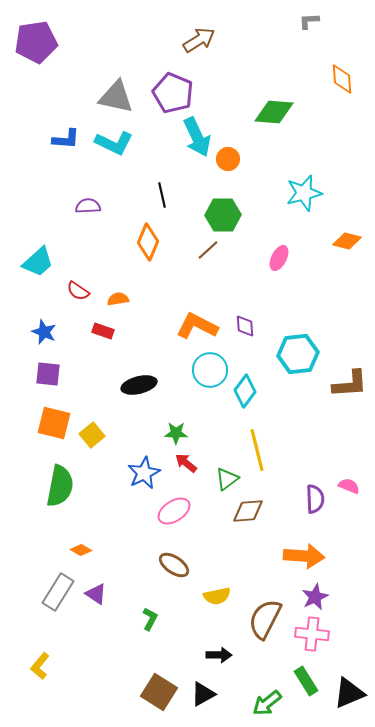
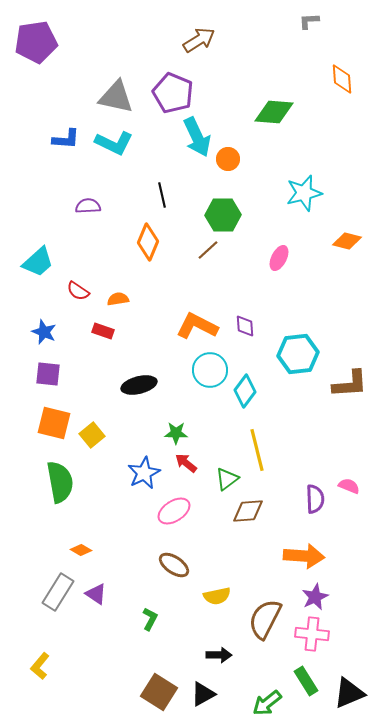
green semicircle at (60, 486): moved 4 px up; rotated 21 degrees counterclockwise
